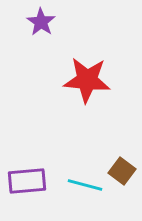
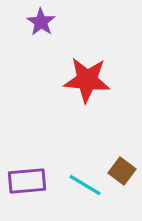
cyan line: rotated 16 degrees clockwise
